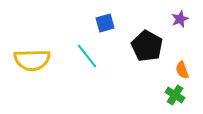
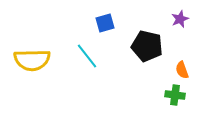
black pentagon: rotated 16 degrees counterclockwise
green cross: rotated 24 degrees counterclockwise
